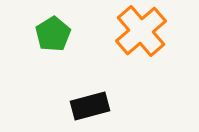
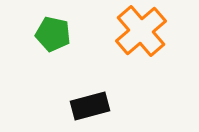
green pentagon: rotated 28 degrees counterclockwise
